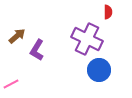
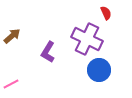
red semicircle: moved 2 px left, 1 px down; rotated 24 degrees counterclockwise
brown arrow: moved 5 px left
purple L-shape: moved 11 px right, 2 px down
